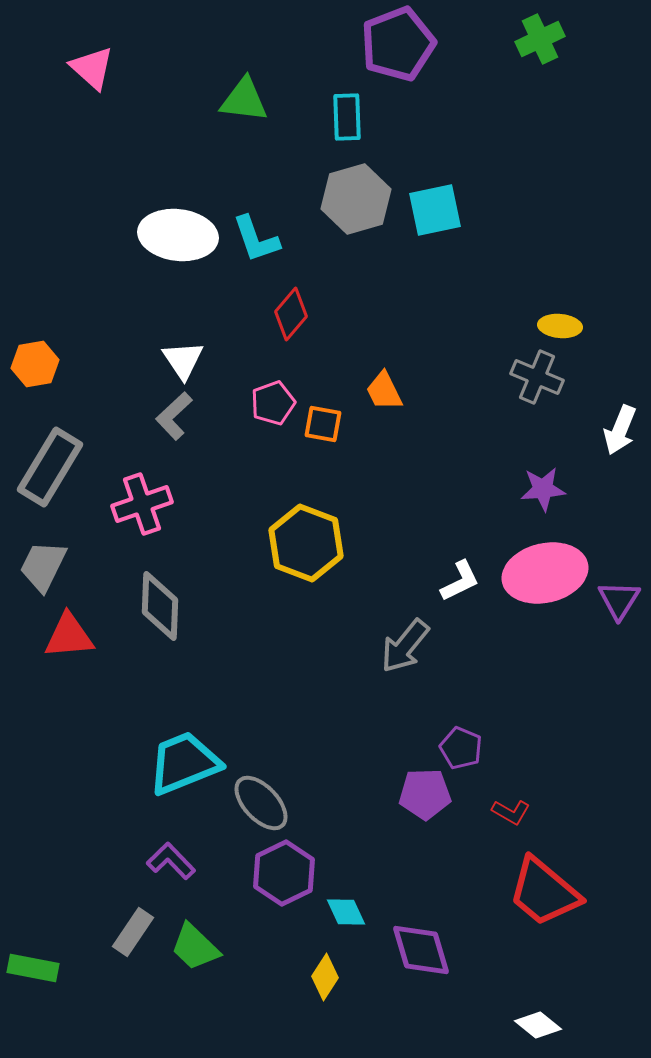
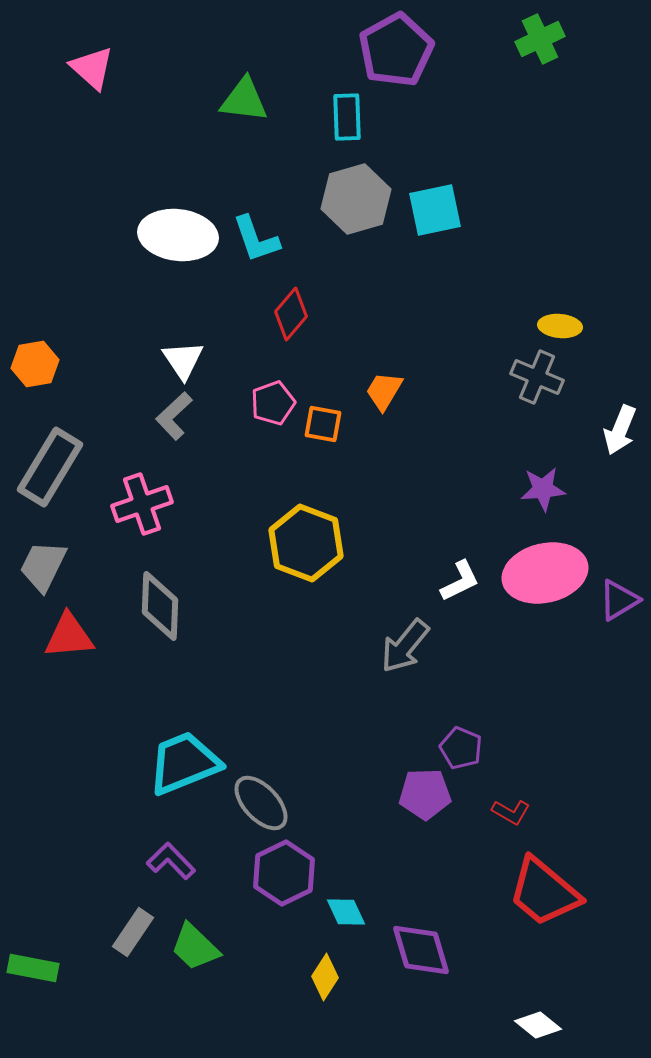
purple pentagon at (398, 44): moved 2 px left, 6 px down; rotated 8 degrees counterclockwise
orange trapezoid at (384, 391): rotated 57 degrees clockwise
purple triangle at (619, 600): rotated 27 degrees clockwise
